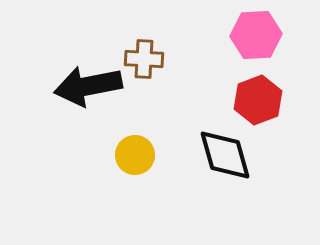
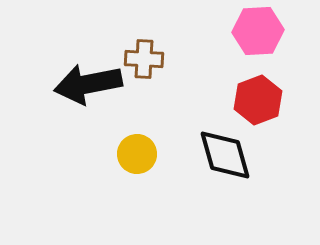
pink hexagon: moved 2 px right, 4 px up
black arrow: moved 2 px up
yellow circle: moved 2 px right, 1 px up
